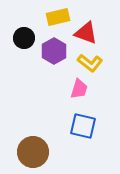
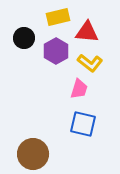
red triangle: moved 1 px right, 1 px up; rotated 15 degrees counterclockwise
purple hexagon: moved 2 px right
blue square: moved 2 px up
brown circle: moved 2 px down
